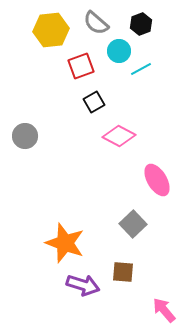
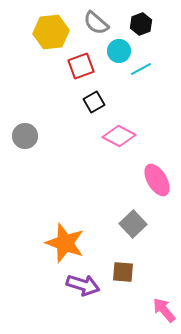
yellow hexagon: moved 2 px down
